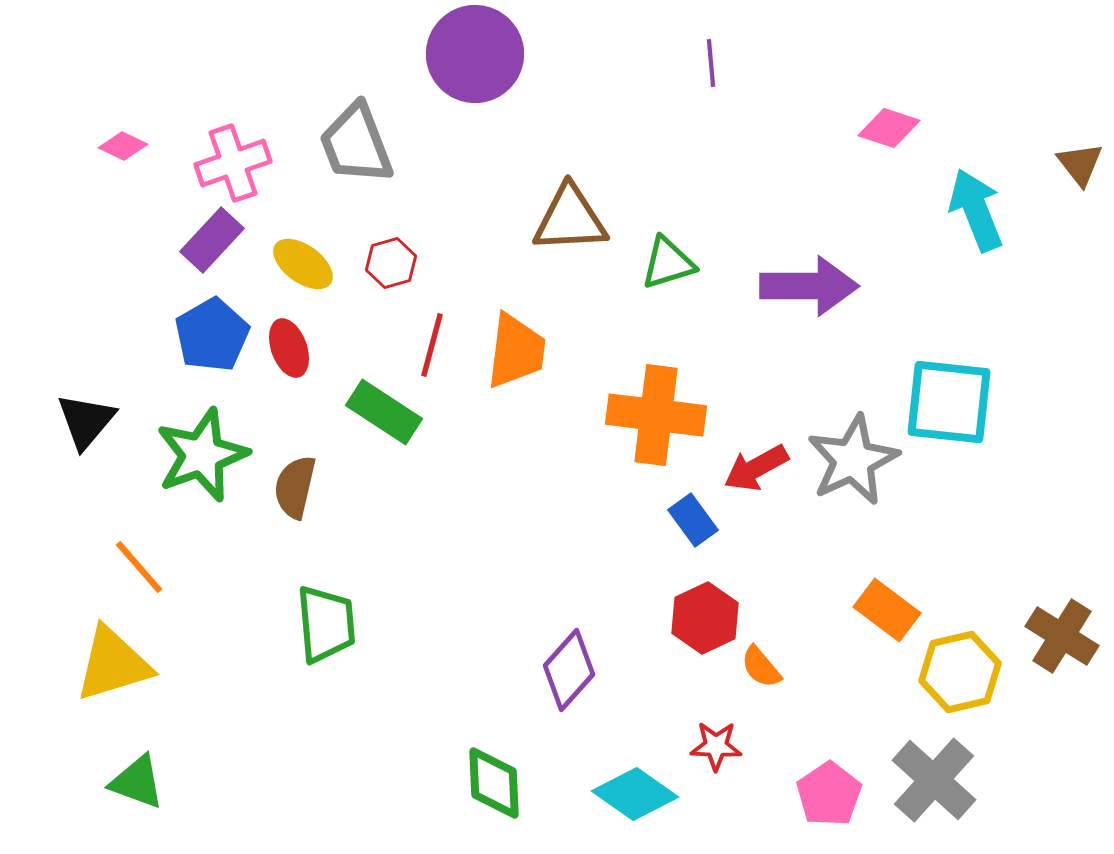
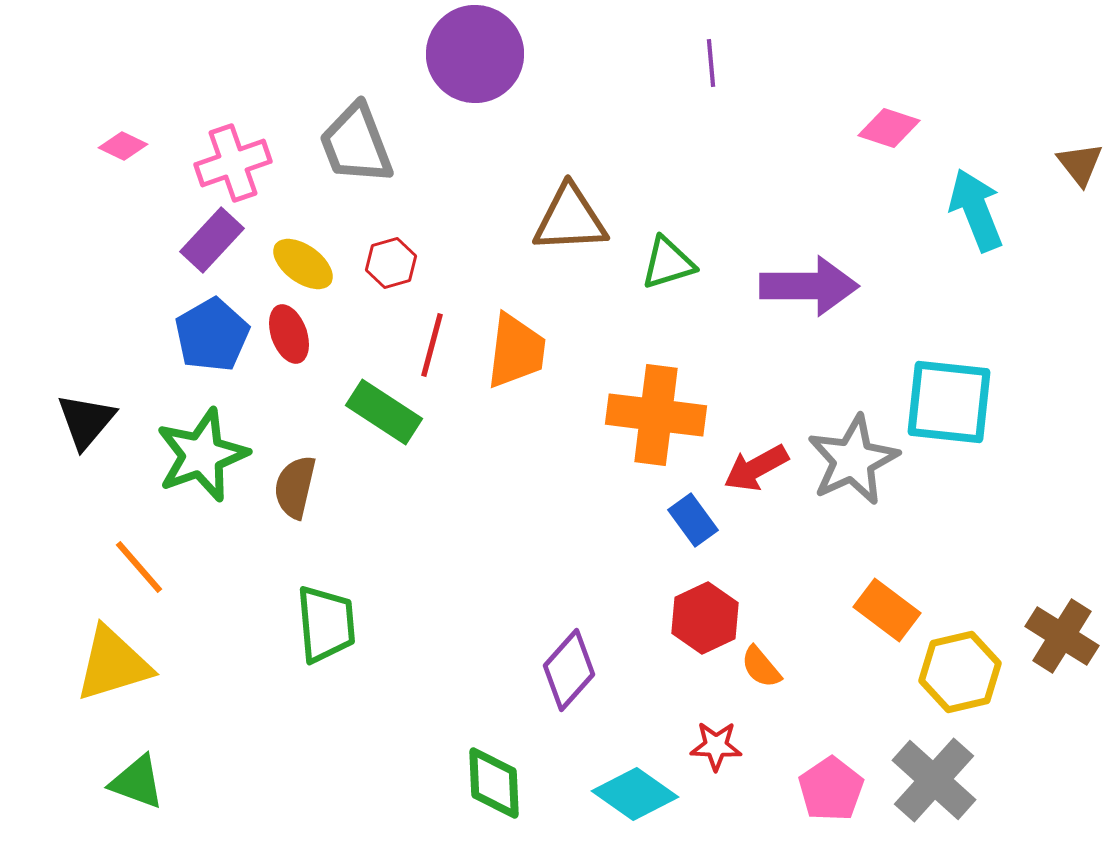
red ellipse at (289, 348): moved 14 px up
pink pentagon at (829, 794): moved 2 px right, 5 px up
